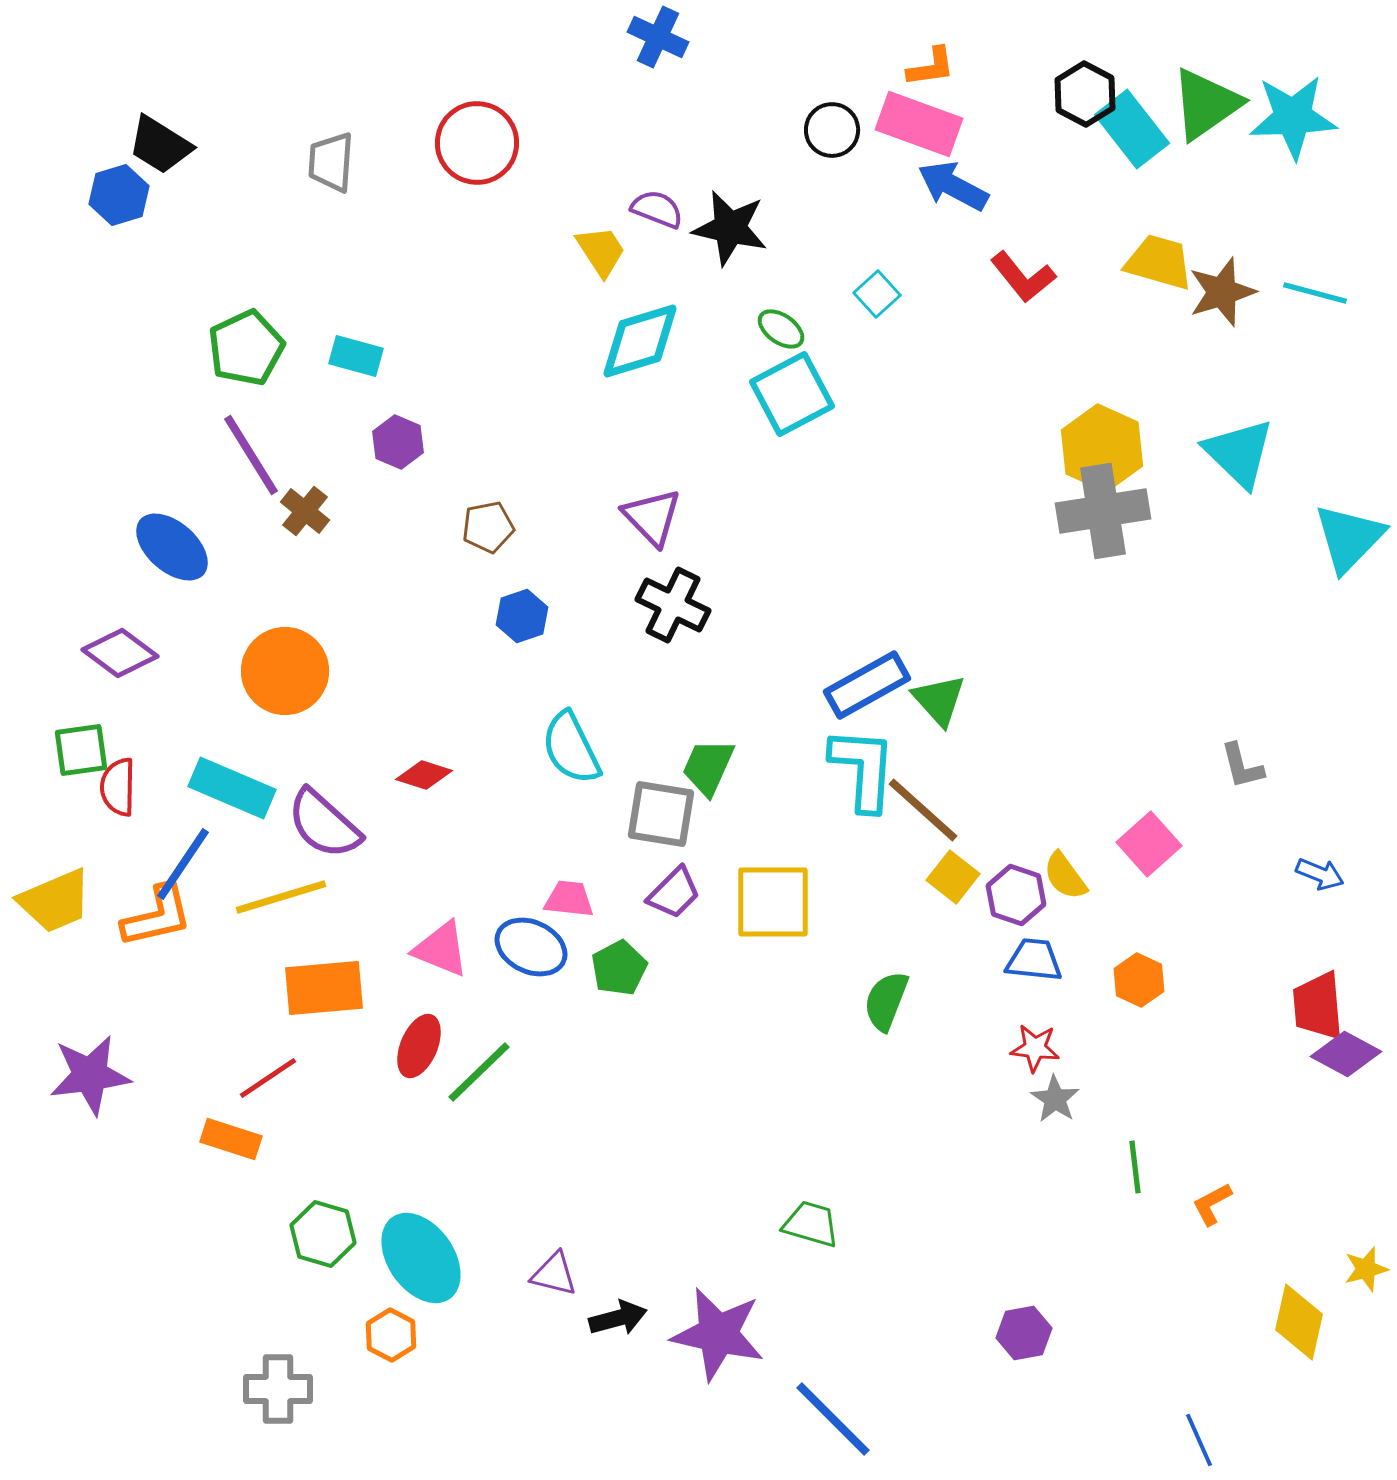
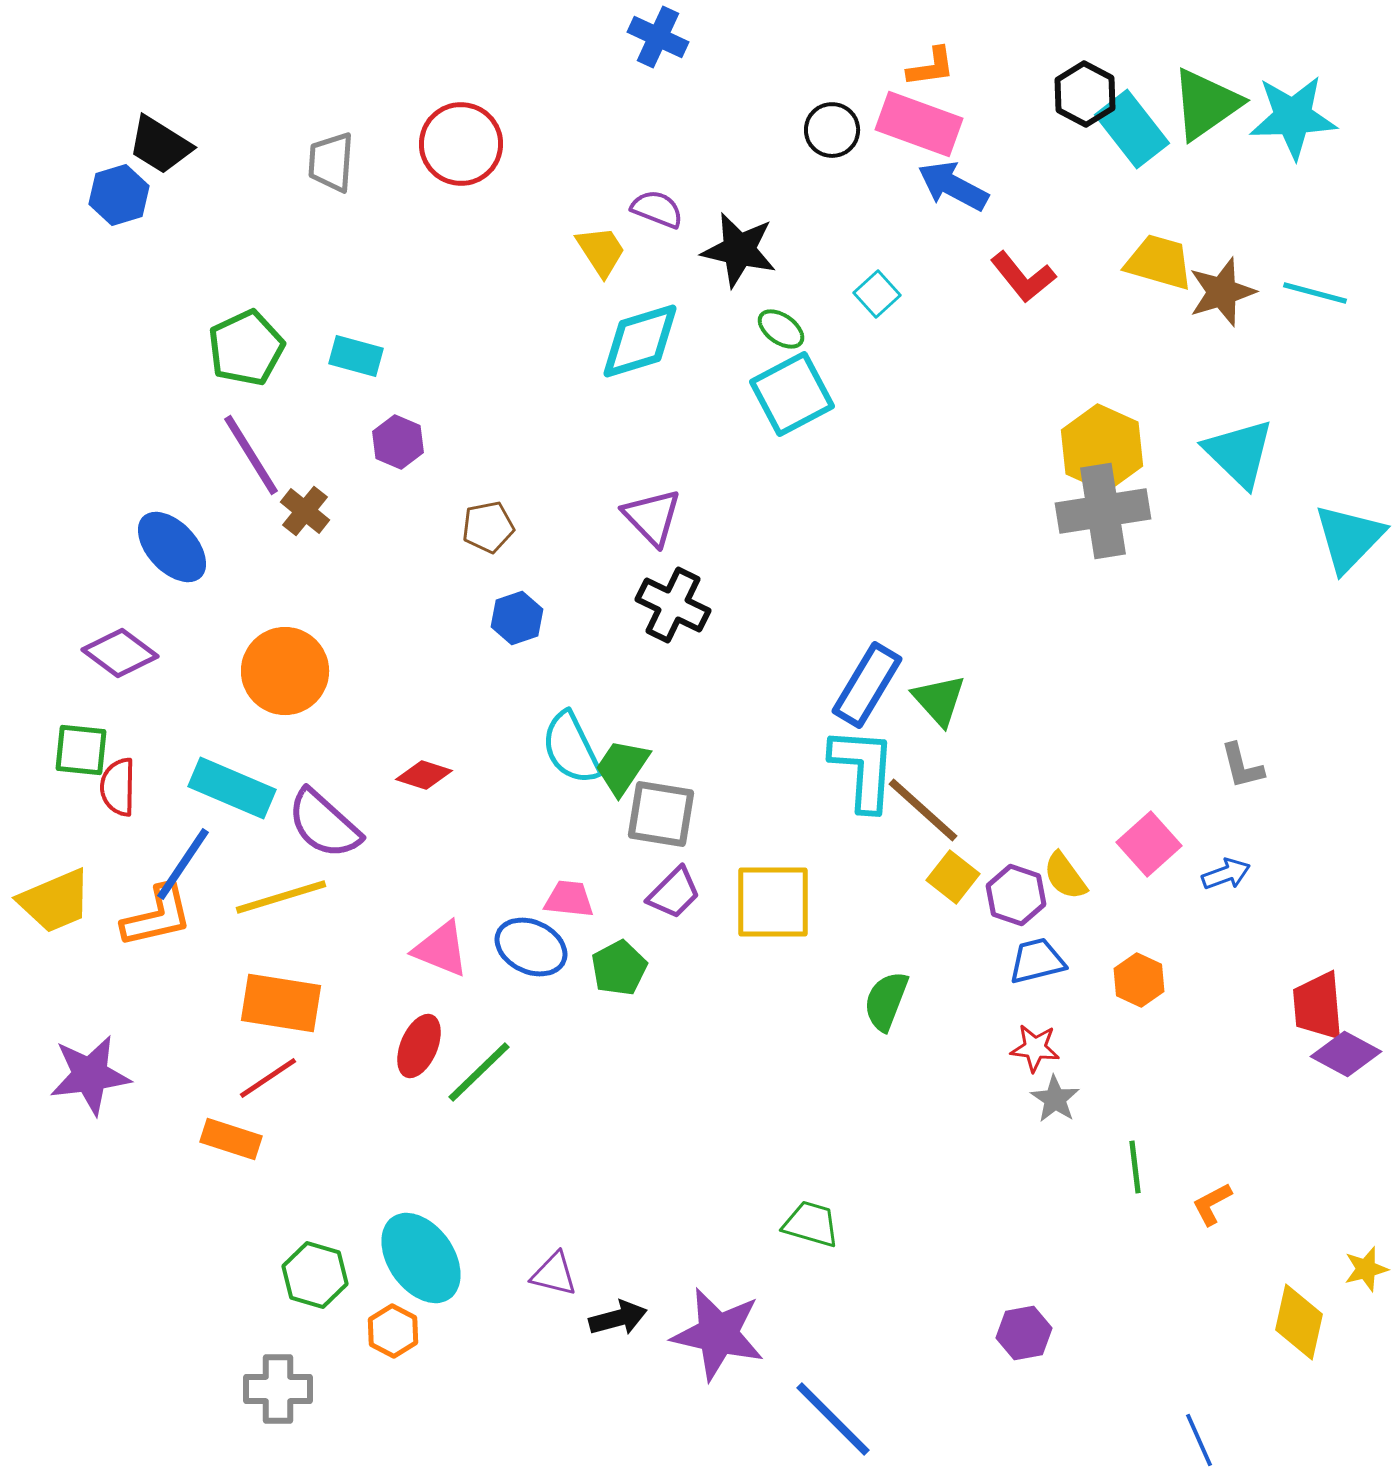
red circle at (477, 143): moved 16 px left, 1 px down
black star at (730, 228): moved 9 px right, 22 px down
blue ellipse at (172, 547): rotated 6 degrees clockwise
blue hexagon at (522, 616): moved 5 px left, 2 px down
blue rectangle at (867, 685): rotated 30 degrees counterclockwise
green square at (81, 750): rotated 14 degrees clockwise
green trapezoid at (708, 767): moved 86 px left; rotated 10 degrees clockwise
blue arrow at (1320, 874): moved 94 px left; rotated 42 degrees counterclockwise
blue trapezoid at (1034, 960): moved 3 px right, 1 px down; rotated 20 degrees counterclockwise
orange rectangle at (324, 988): moved 43 px left, 15 px down; rotated 14 degrees clockwise
green hexagon at (323, 1234): moved 8 px left, 41 px down
orange hexagon at (391, 1335): moved 2 px right, 4 px up
